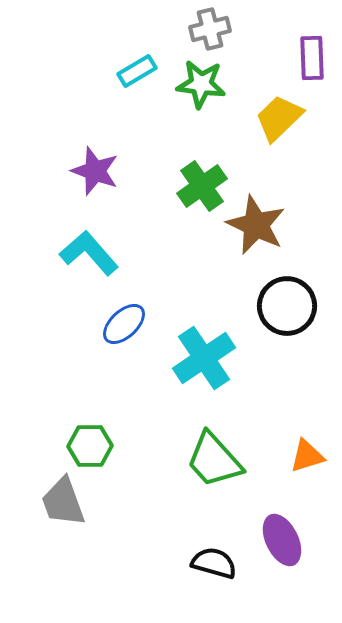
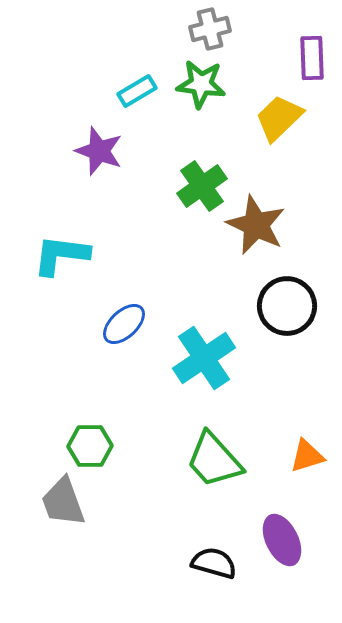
cyan rectangle: moved 20 px down
purple star: moved 4 px right, 20 px up
cyan L-shape: moved 28 px left, 2 px down; rotated 42 degrees counterclockwise
